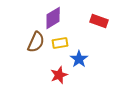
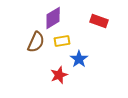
yellow rectangle: moved 2 px right, 2 px up
